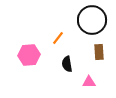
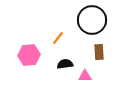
black semicircle: moved 2 px left; rotated 91 degrees clockwise
pink triangle: moved 4 px left, 6 px up
